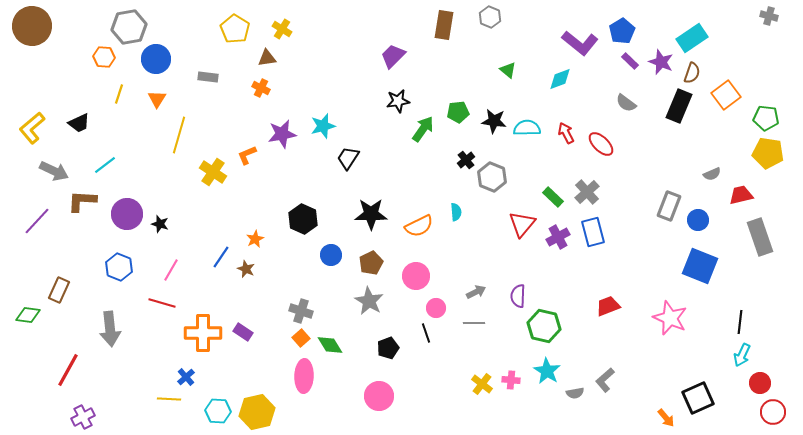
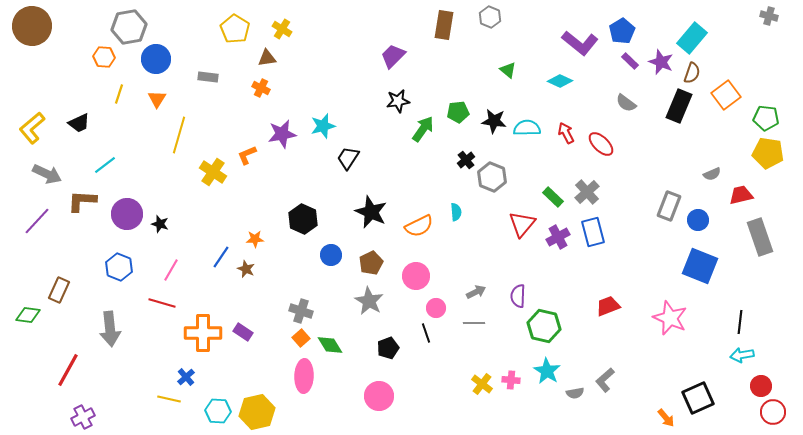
cyan rectangle at (692, 38): rotated 16 degrees counterclockwise
cyan diamond at (560, 79): moved 2 px down; rotated 45 degrees clockwise
gray arrow at (54, 171): moved 7 px left, 3 px down
black star at (371, 214): moved 2 px up; rotated 24 degrees clockwise
orange star at (255, 239): rotated 24 degrees clockwise
cyan arrow at (742, 355): rotated 55 degrees clockwise
red circle at (760, 383): moved 1 px right, 3 px down
yellow line at (169, 399): rotated 10 degrees clockwise
